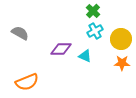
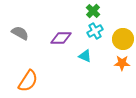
yellow circle: moved 2 px right
purple diamond: moved 11 px up
orange semicircle: moved 1 px right, 1 px up; rotated 35 degrees counterclockwise
